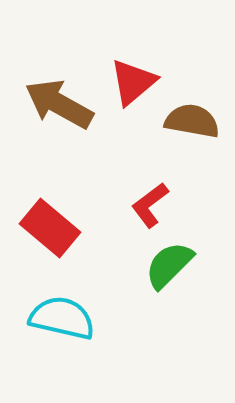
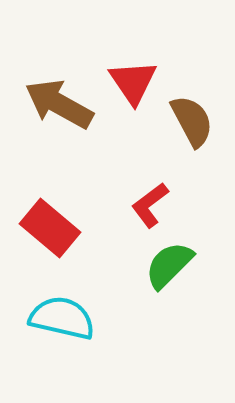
red triangle: rotated 24 degrees counterclockwise
brown semicircle: rotated 52 degrees clockwise
